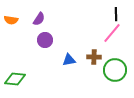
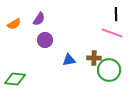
orange semicircle: moved 3 px right, 4 px down; rotated 40 degrees counterclockwise
pink line: rotated 70 degrees clockwise
brown cross: moved 1 px down
green circle: moved 6 px left
